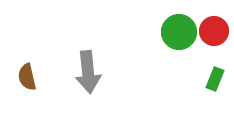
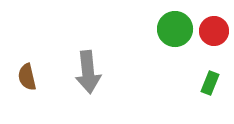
green circle: moved 4 px left, 3 px up
green rectangle: moved 5 px left, 4 px down
